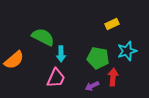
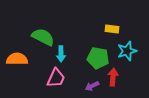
yellow rectangle: moved 5 px down; rotated 32 degrees clockwise
orange semicircle: moved 3 px right, 1 px up; rotated 140 degrees counterclockwise
